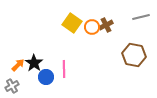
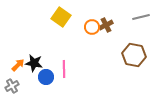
yellow square: moved 11 px left, 6 px up
black star: rotated 24 degrees counterclockwise
